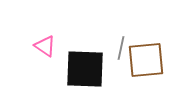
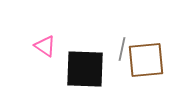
gray line: moved 1 px right, 1 px down
